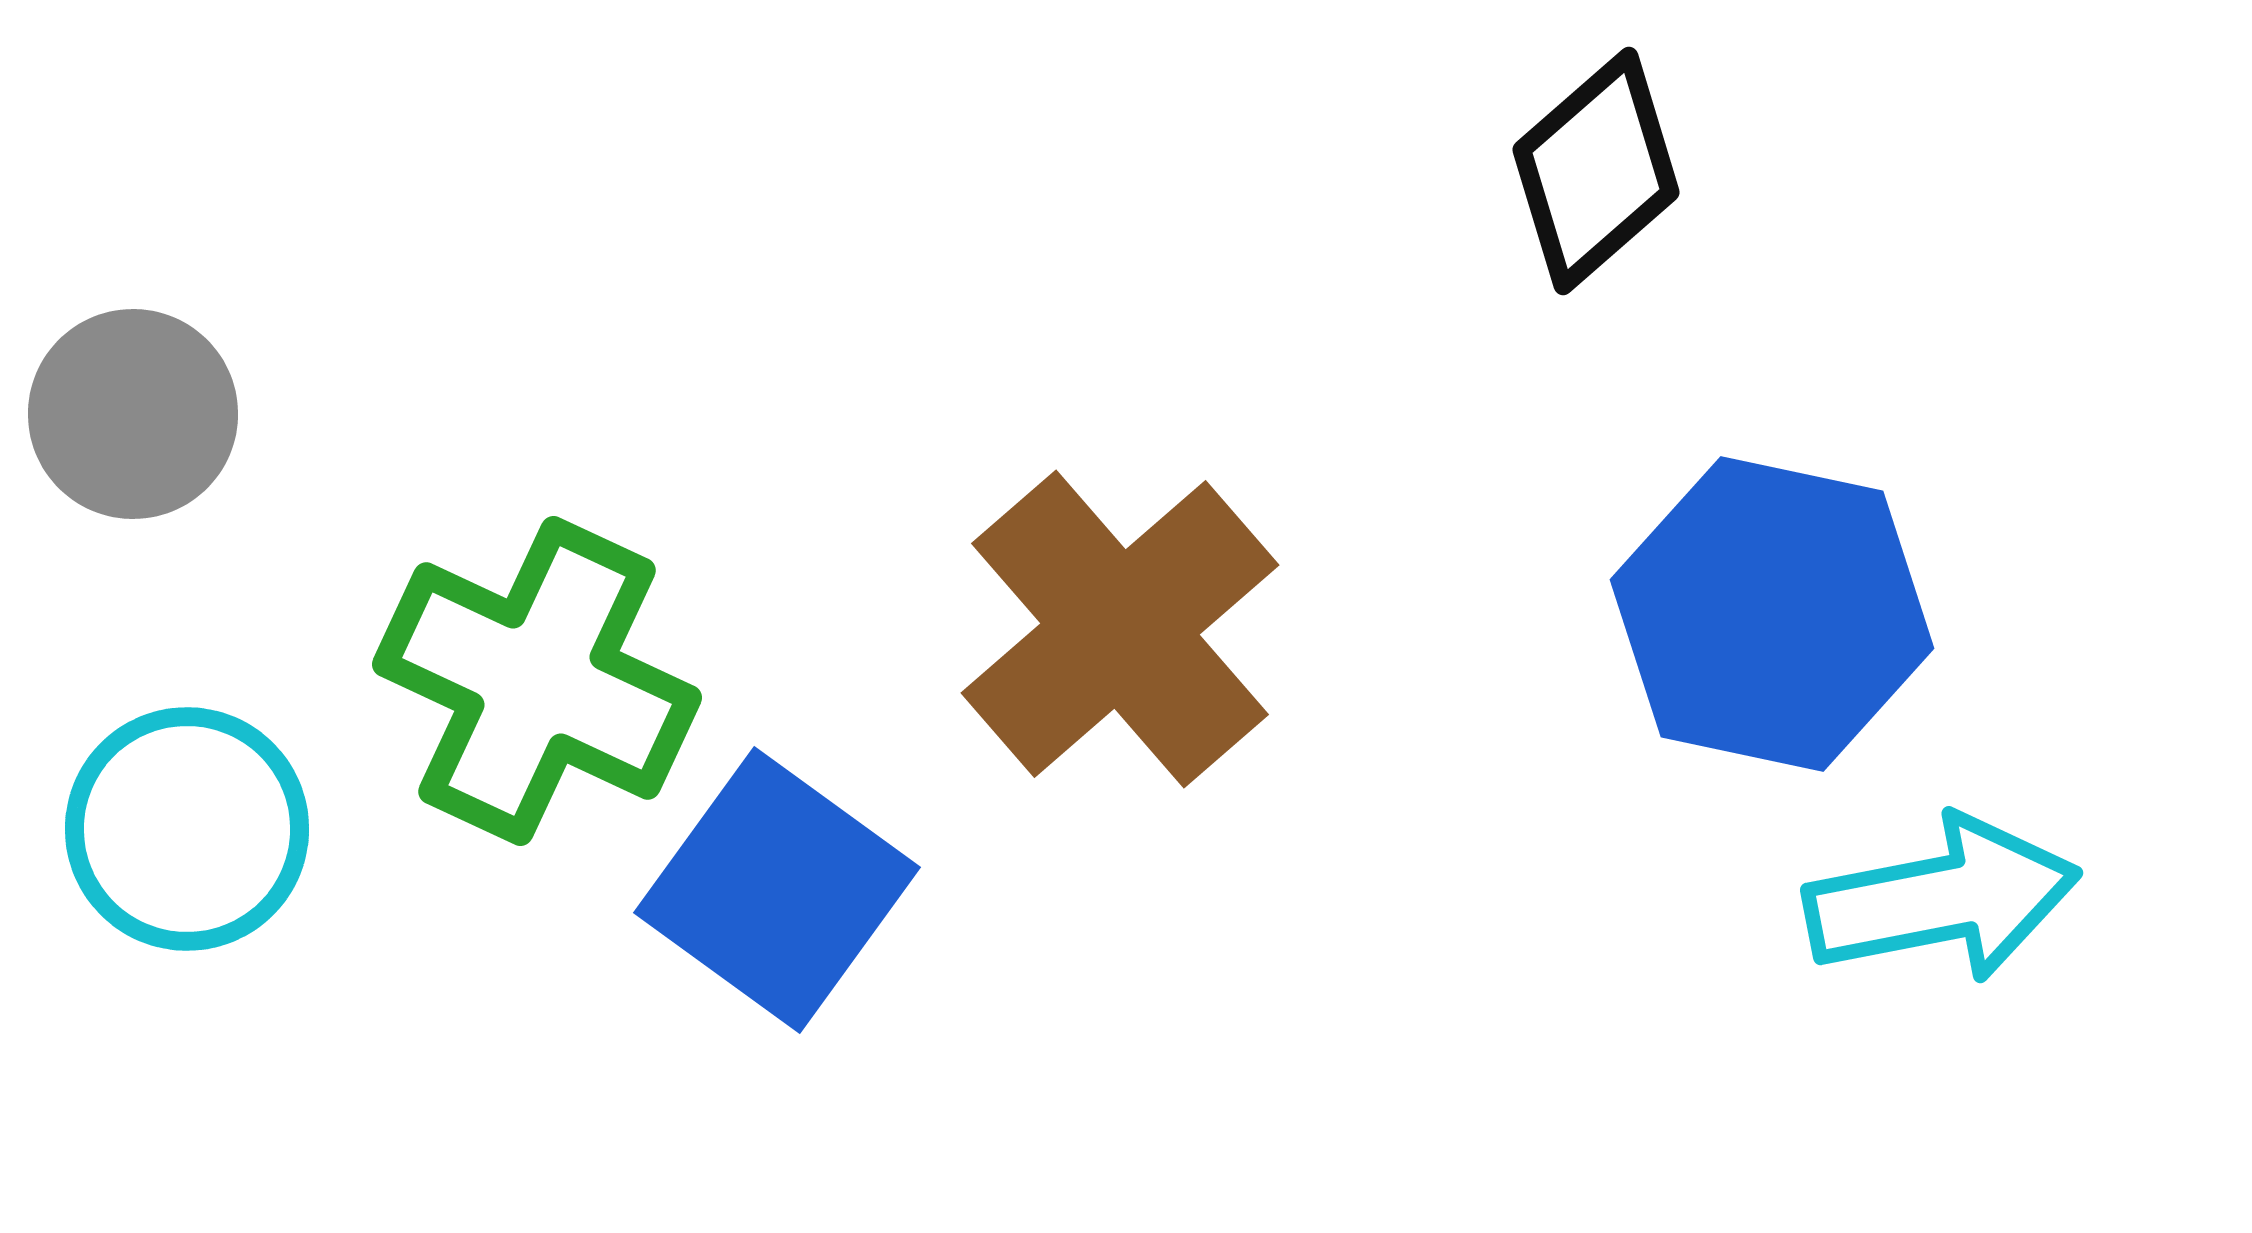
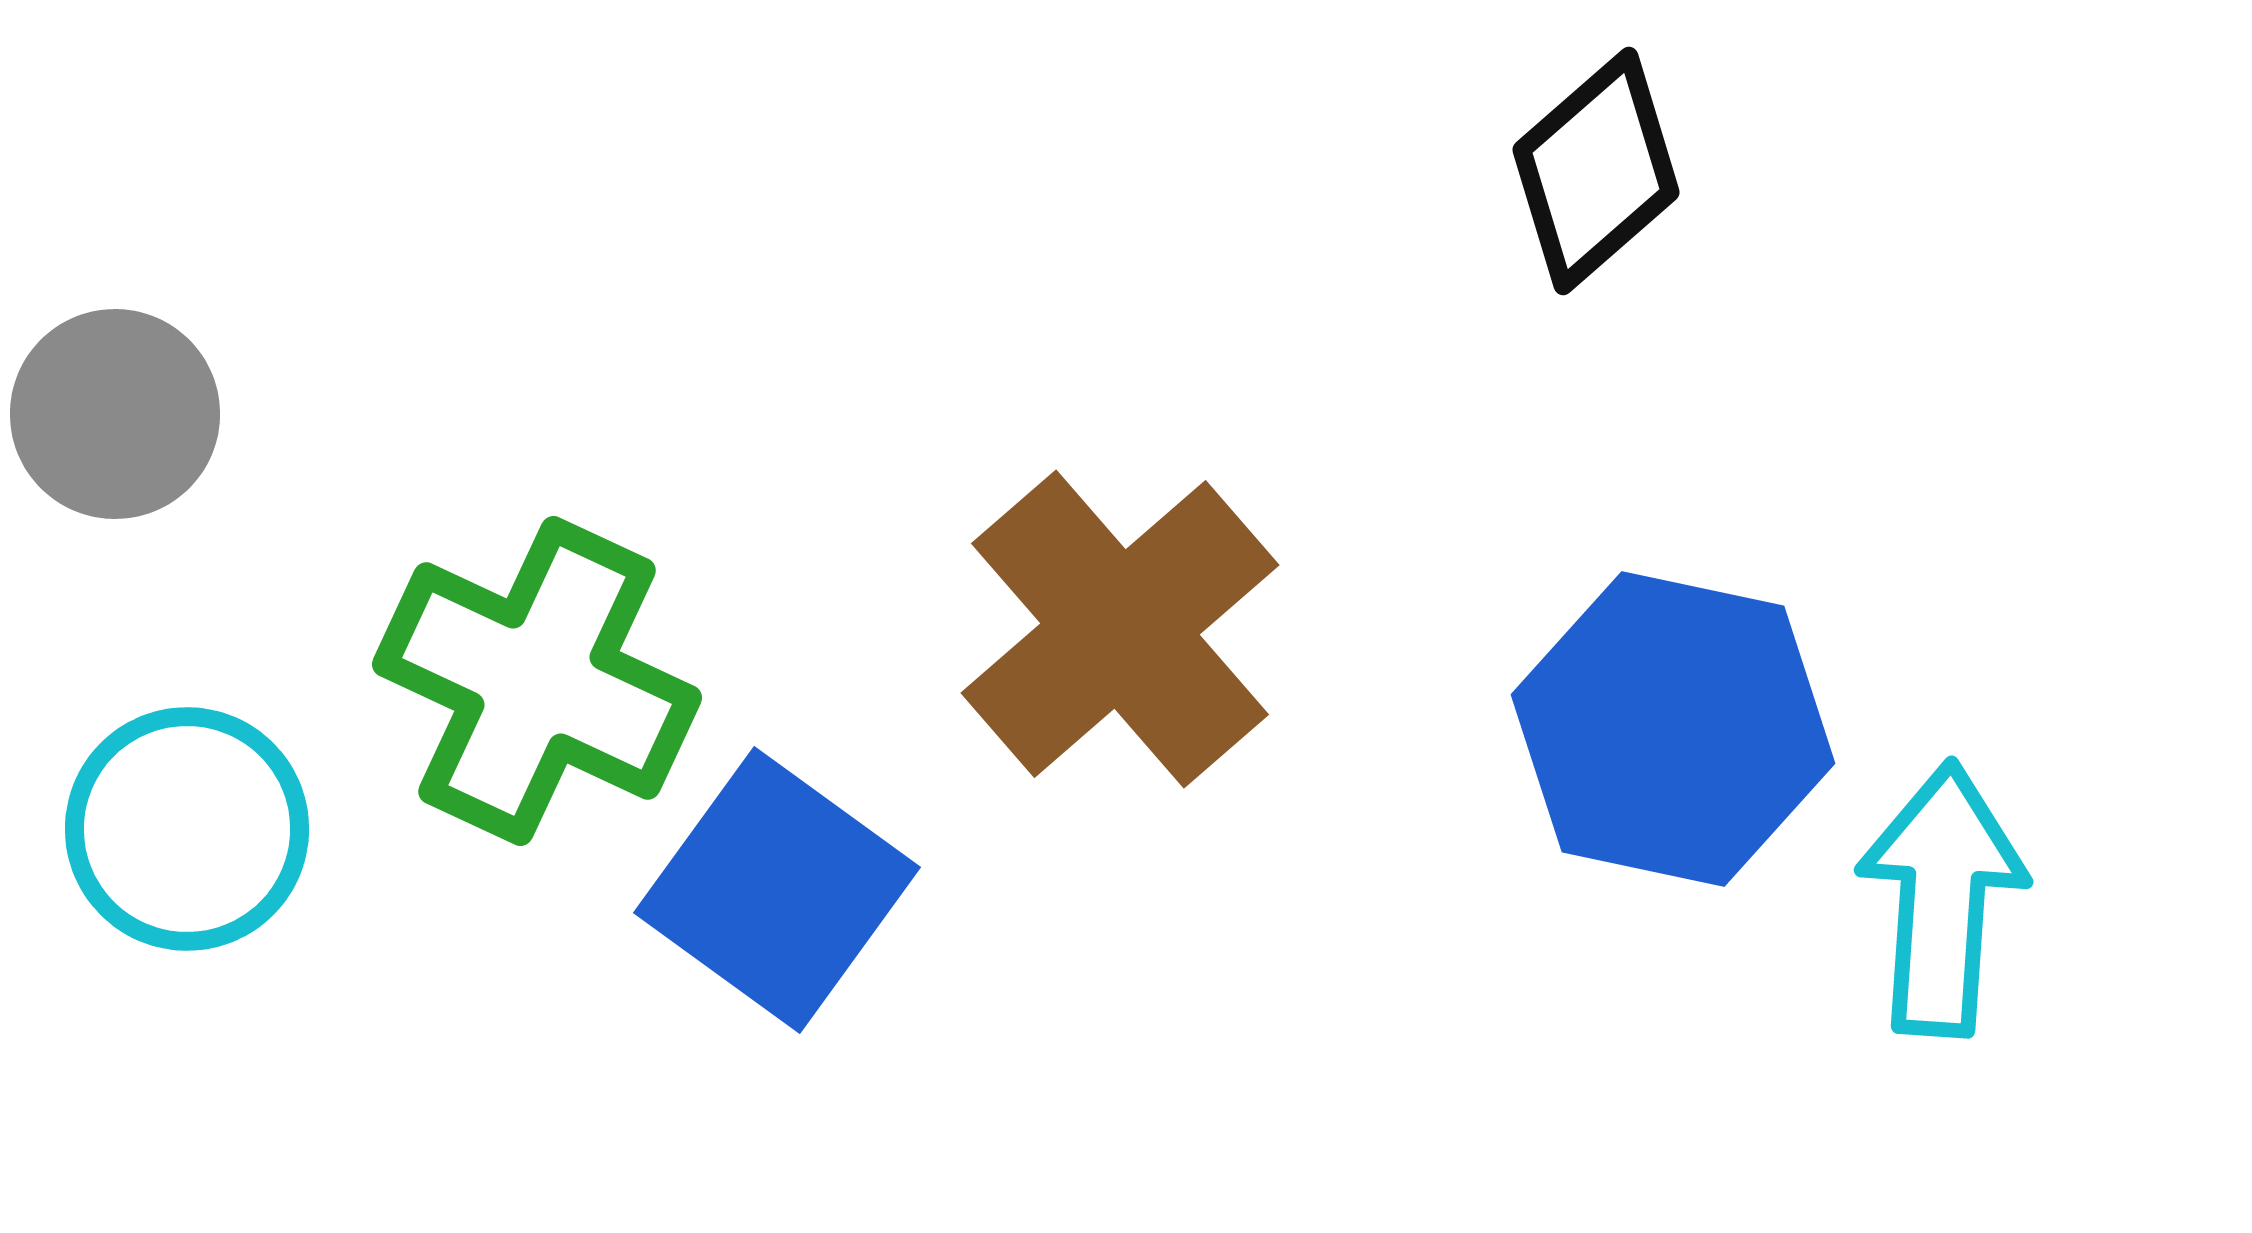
gray circle: moved 18 px left
blue hexagon: moved 99 px left, 115 px down
cyan arrow: rotated 75 degrees counterclockwise
